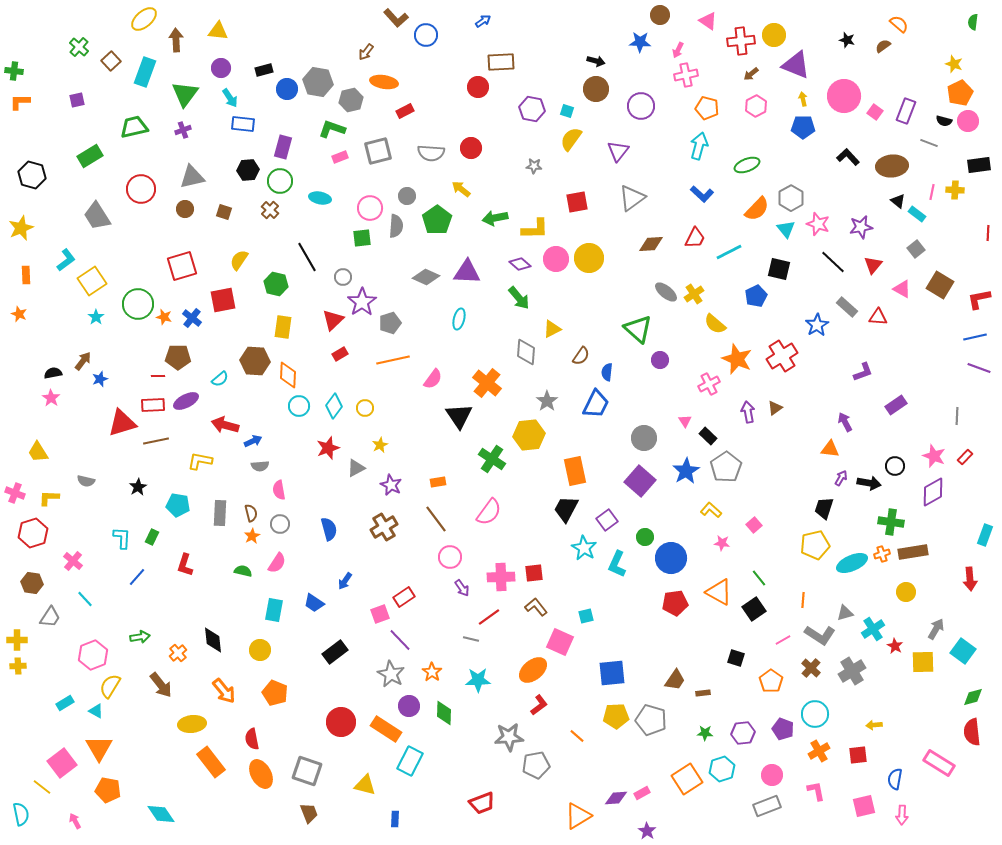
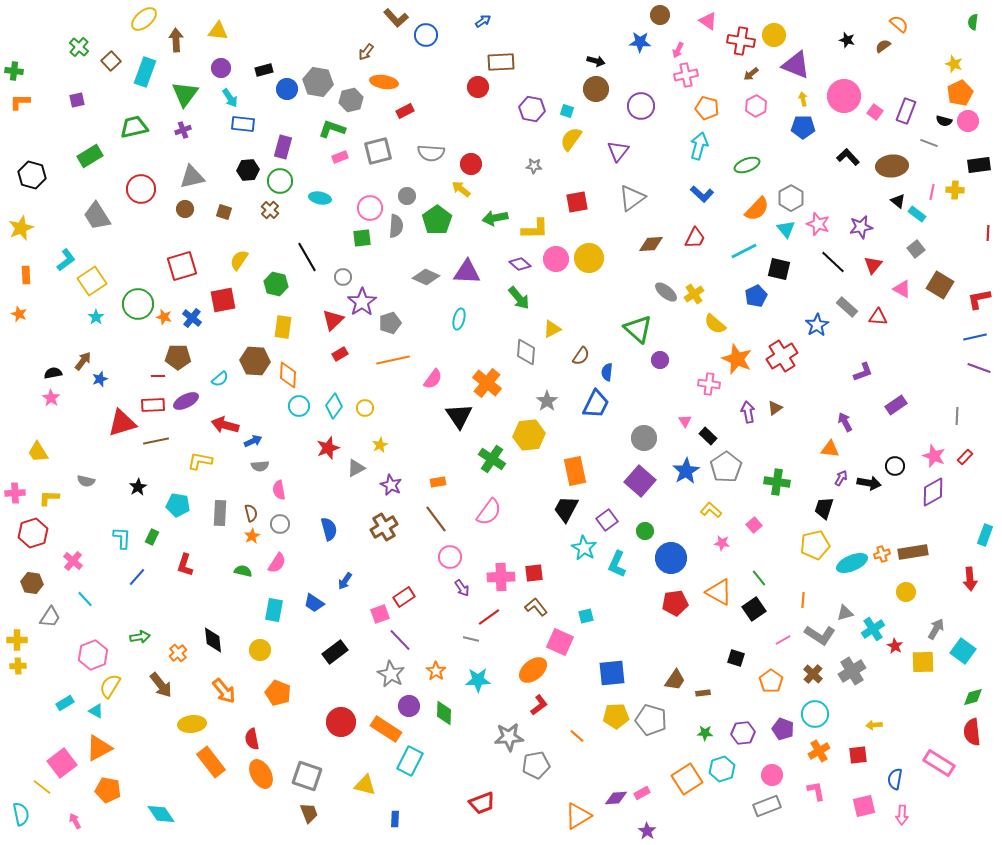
red cross at (741, 41): rotated 16 degrees clockwise
red circle at (471, 148): moved 16 px down
cyan line at (729, 252): moved 15 px right, 1 px up
pink cross at (709, 384): rotated 35 degrees clockwise
pink cross at (15, 493): rotated 24 degrees counterclockwise
green cross at (891, 522): moved 114 px left, 40 px up
green circle at (645, 537): moved 6 px up
brown cross at (811, 668): moved 2 px right, 6 px down
orange star at (432, 672): moved 4 px right, 1 px up
orange pentagon at (275, 693): moved 3 px right
orange triangle at (99, 748): rotated 32 degrees clockwise
gray square at (307, 771): moved 5 px down
